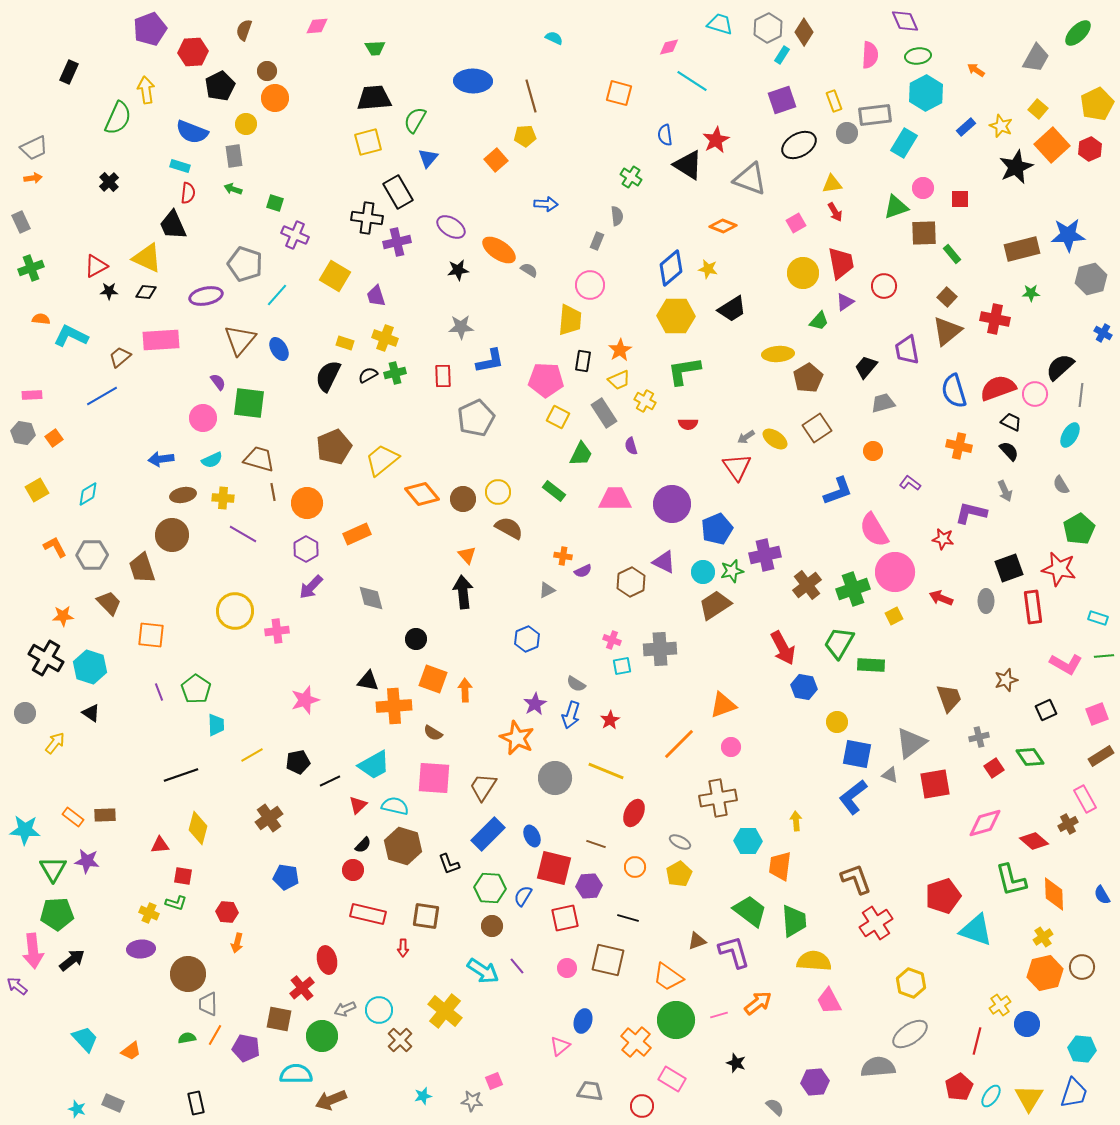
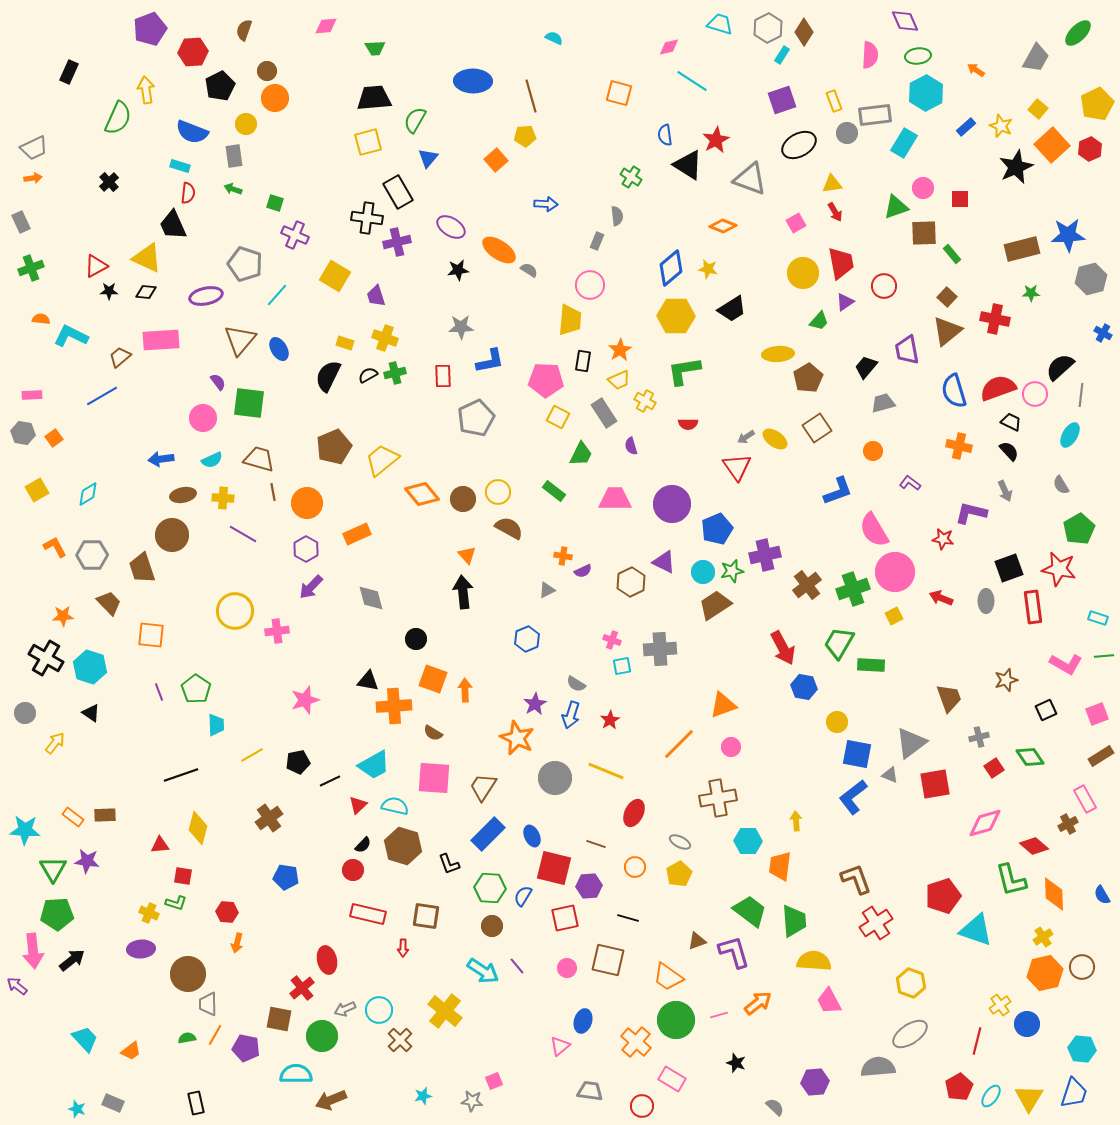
pink diamond at (317, 26): moved 9 px right
red diamond at (1034, 841): moved 5 px down
